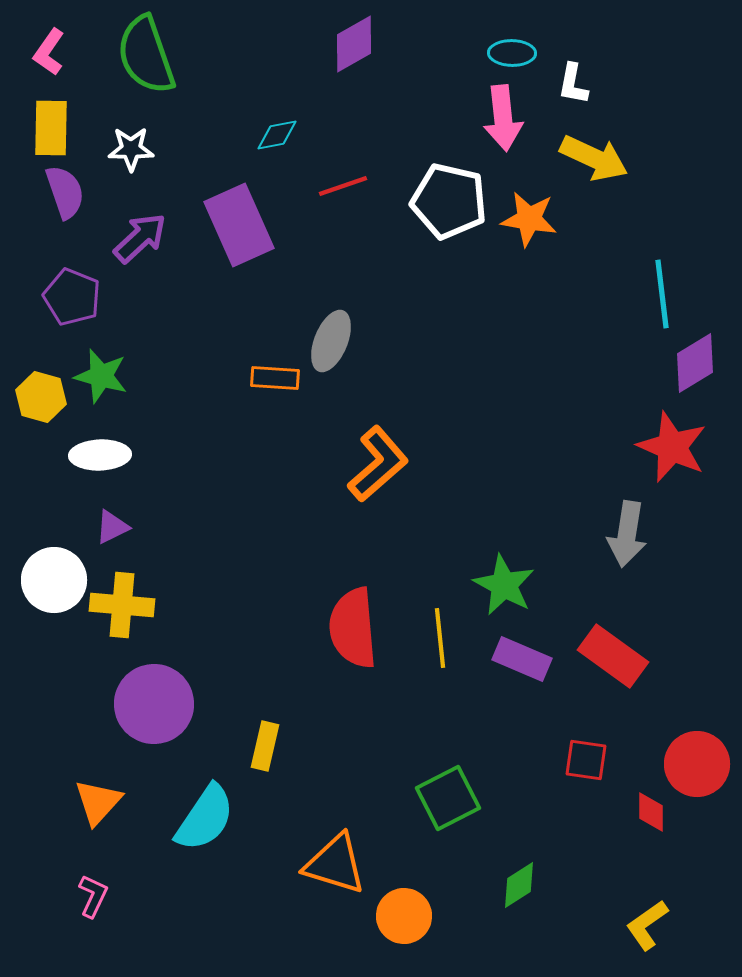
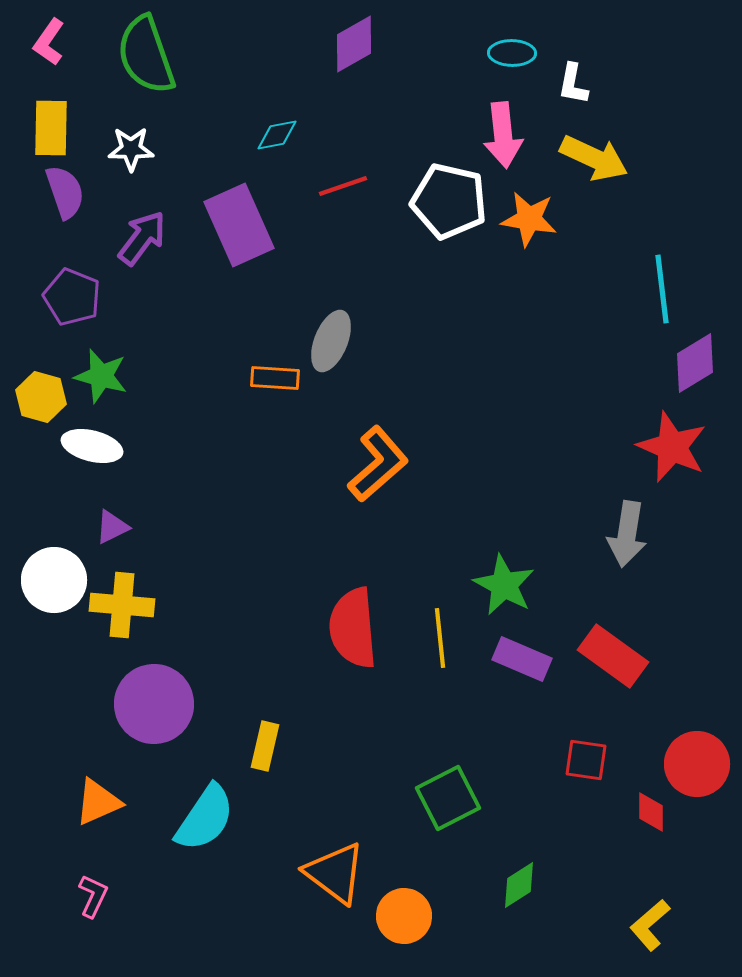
pink L-shape at (49, 52): moved 10 px up
pink arrow at (503, 118): moved 17 px down
purple arrow at (140, 238): moved 2 px right; rotated 10 degrees counterclockwise
cyan line at (662, 294): moved 5 px up
white ellipse at (100, 455): moved 8 px left, 9 px up; rotated 16 degrees clockwise
orange triangle at (98, 802): rotated 24 degrees clockwise
orange triangle at (335, 864): moved 9 px down; rotated 20 degrees clockwise
yellow L-shape at (647, 925): moved 3 px right; rotated 6 degrees counterclockwise
